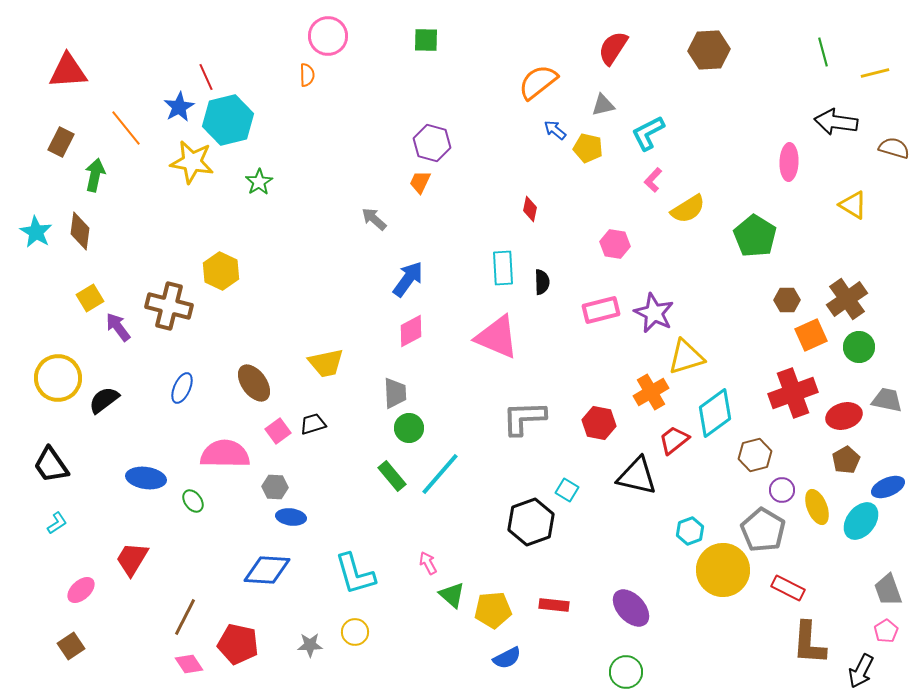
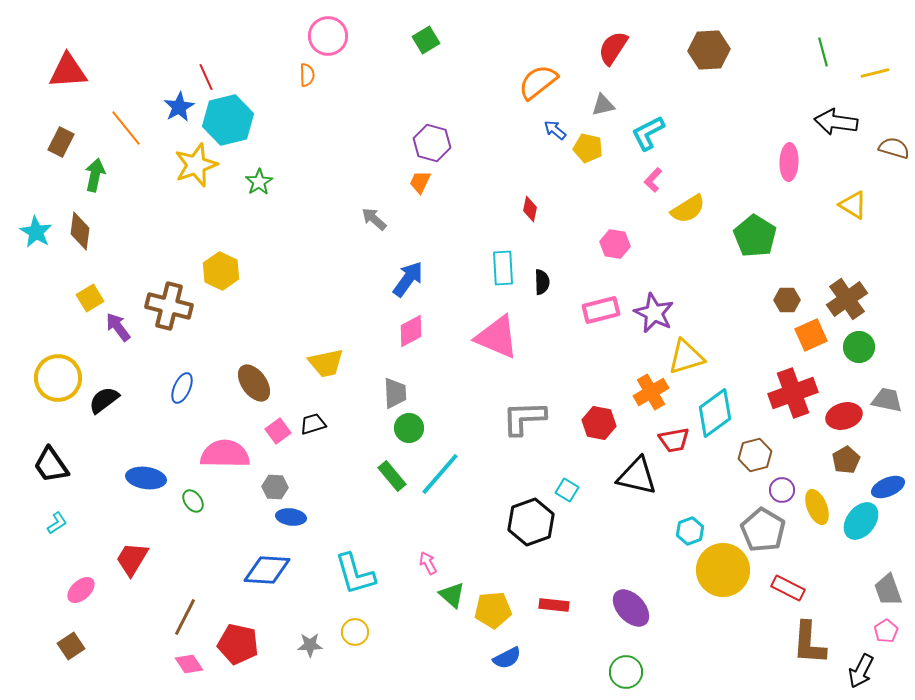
green square at (426, 40): rotated 32 degrees counterclockwise
yellow star at (192, 162): moved 4 px right, 3 px down; rotated 30 degrees counterclockwise
red trapezoid at (674, 440): rotated 152 degrees counterclockwise
